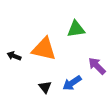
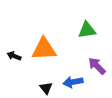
green triangle: moved 11 px right, 1 px down
orange triangle: rotated 16 degrees counterclockwise
blue arrow: moved 1 px right, 1 px up; rotated 24 degrees clockwise
black triangle: moved 1 px right, 1 px down
